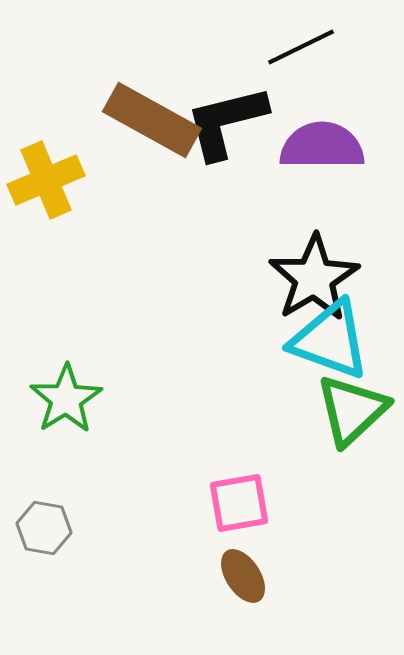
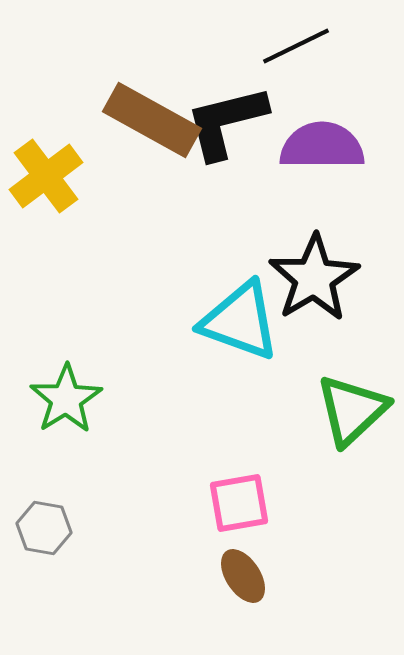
black line: moved 5 px left, 1 px up
yellow cross: moved 4 px up; rotated 14 degrees counterclockwise
cyan triangle: moved 90 px left, 19 px up
